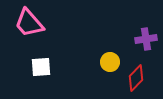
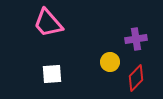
pink trapezoid: moved 19 px right
purple cross: moved 10 px left
white square: moved 11 px right, 7 px down
